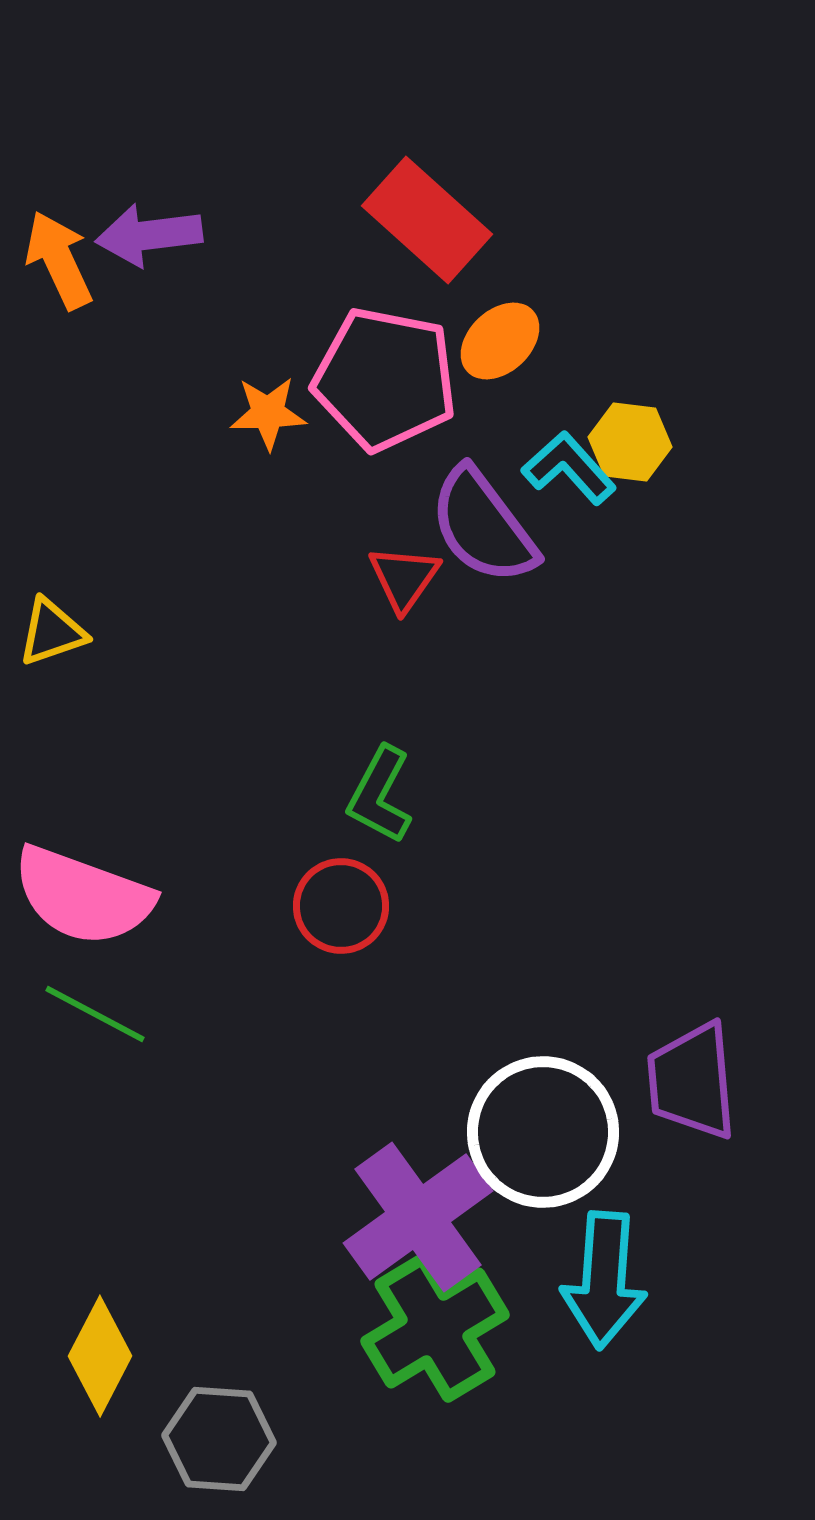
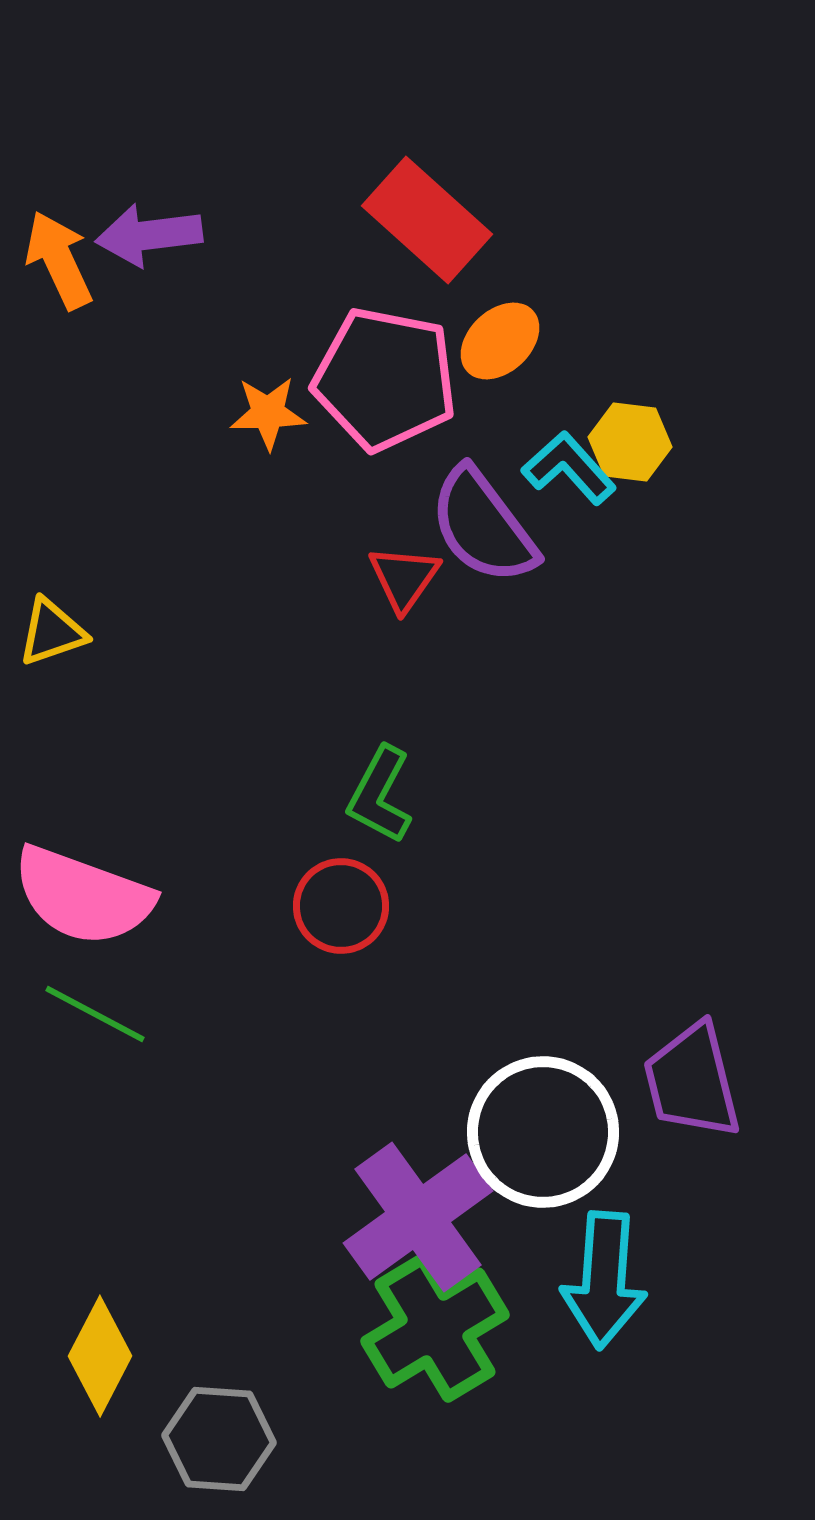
purple trapezoid: rotated 9 degrees counterclockwise
